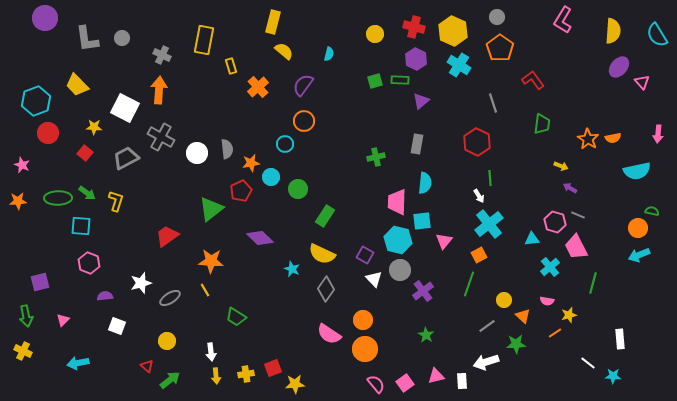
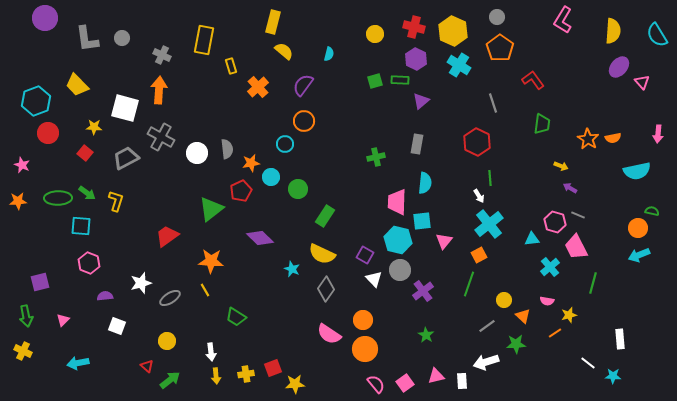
white square at (125, 108): rotated 12 degrees counterclockwise
